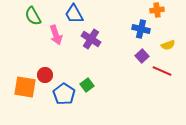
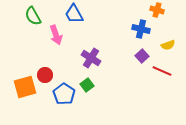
orange cross: rotated 24 degrees clockwise
purple cross: moved 19 px down
orange square: rotated 25 degrees counterclockwise
